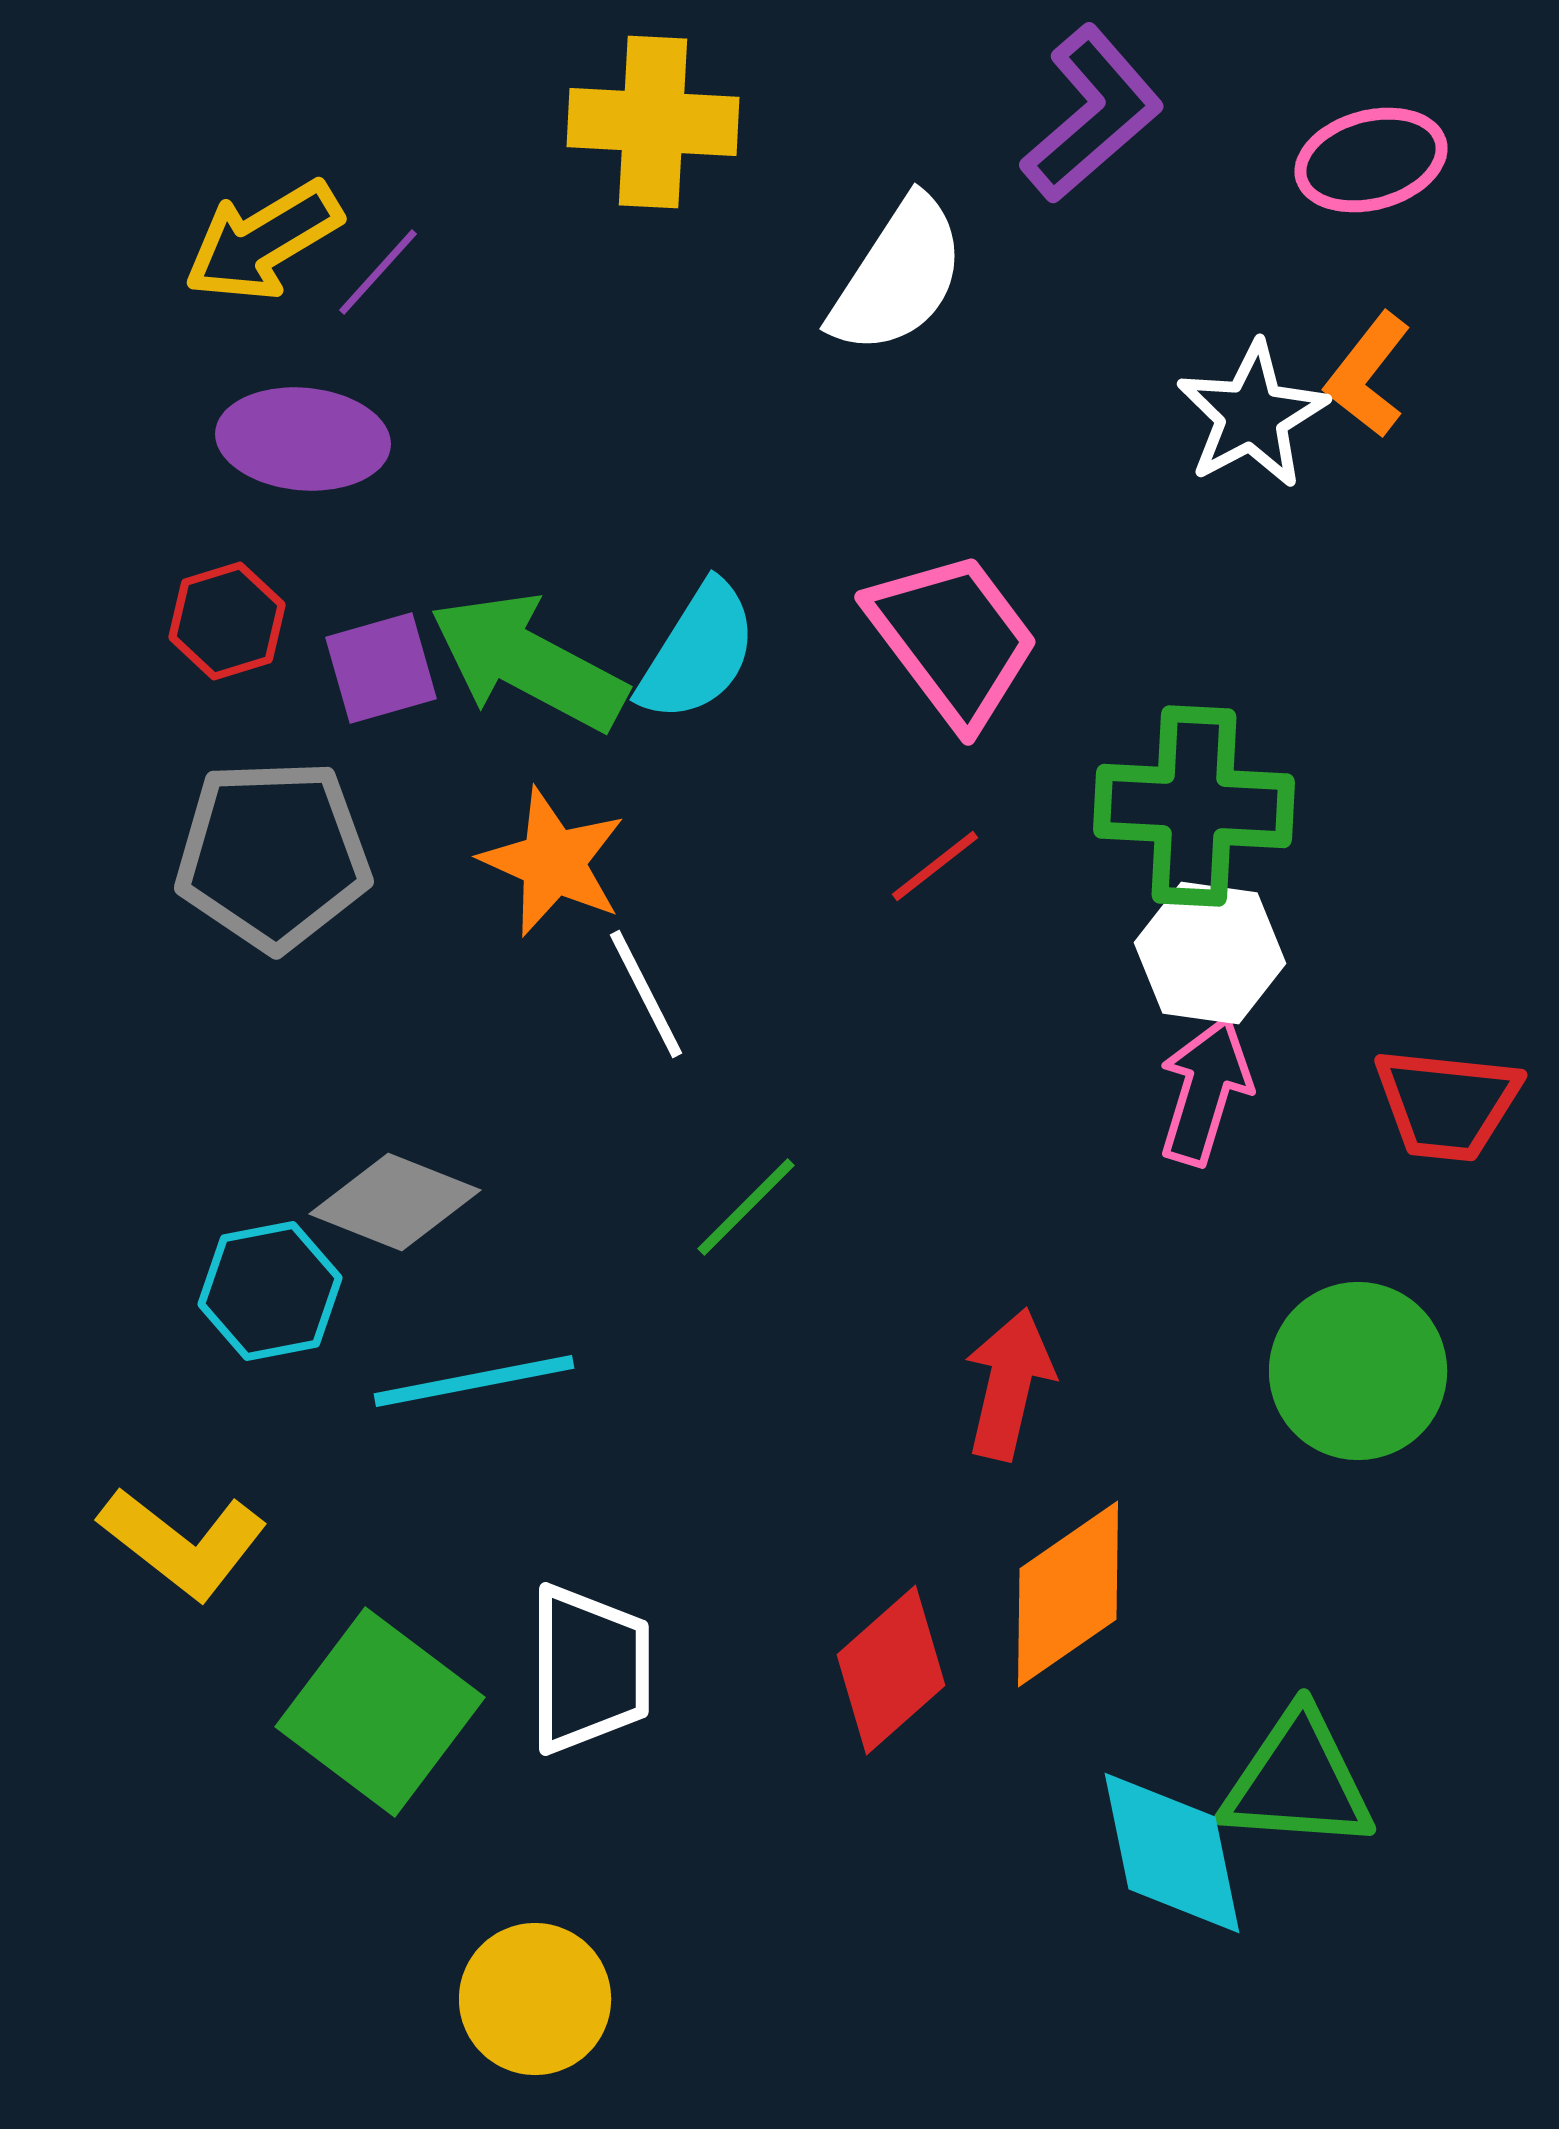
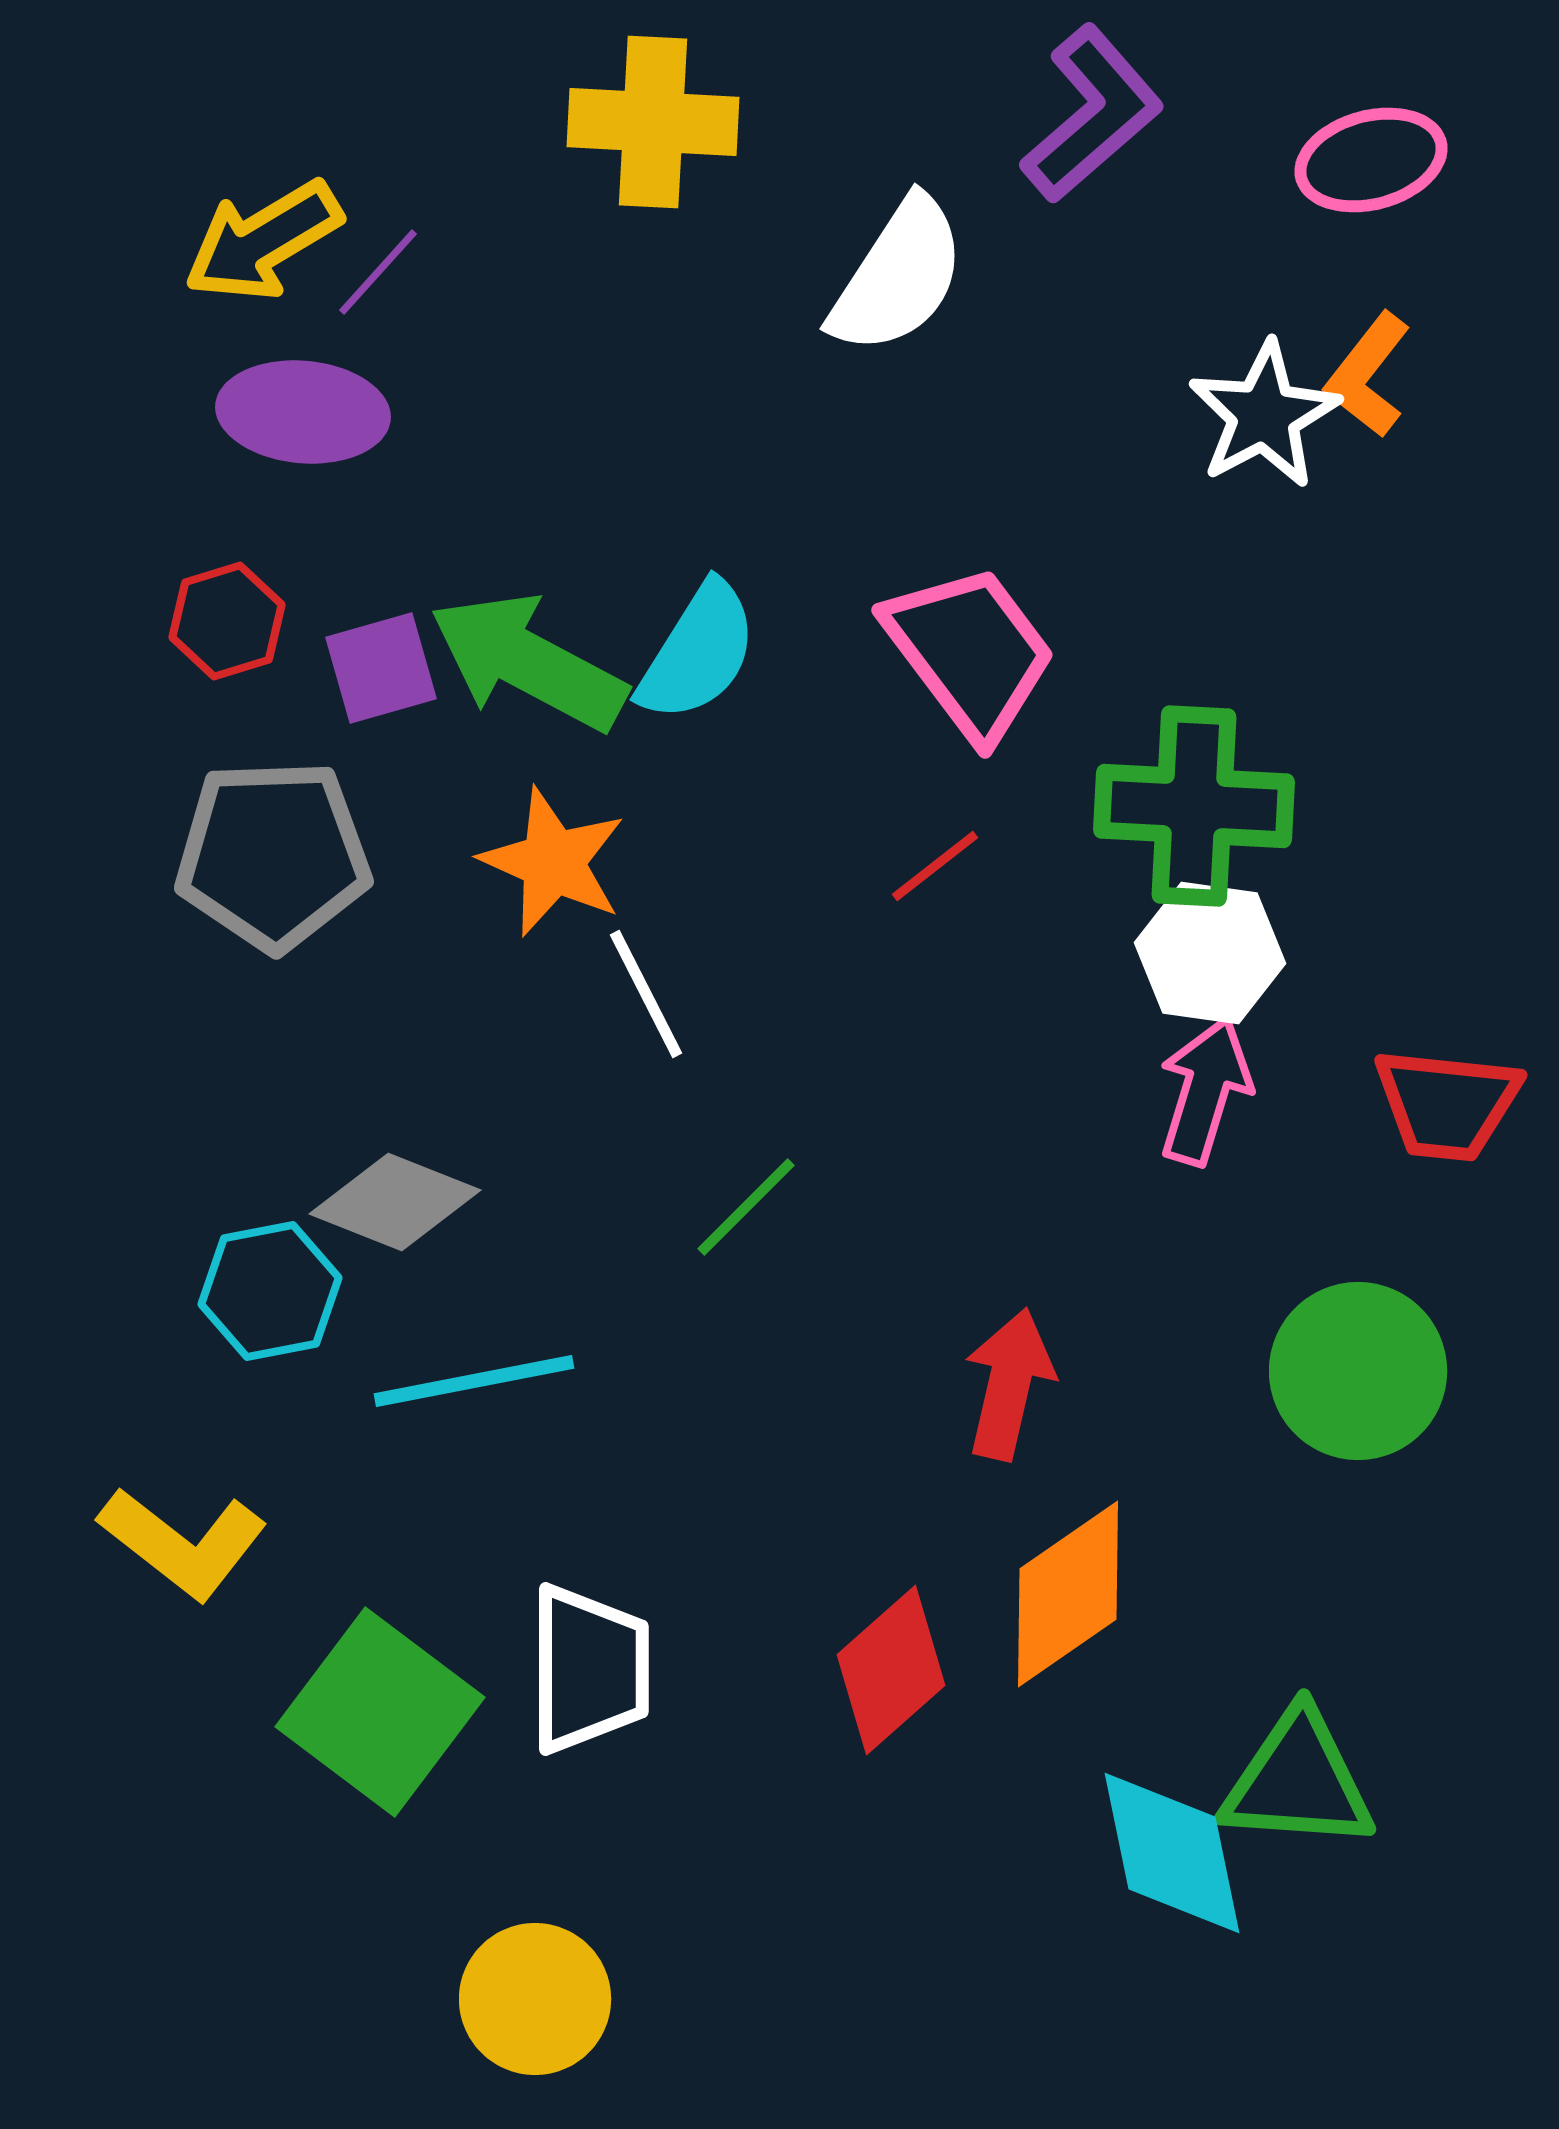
white star: moved 12 px right
purple ellipse: moved 27 px up
pink trapezoid: moved 17 px right, 13 px down
